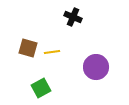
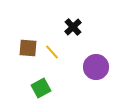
black cross: moved 10 px down; rotated 24 degrees clockwise
brown square: rotated 12 degrees counterclockwise
yellow line: rotated 56 degrees clockwise
